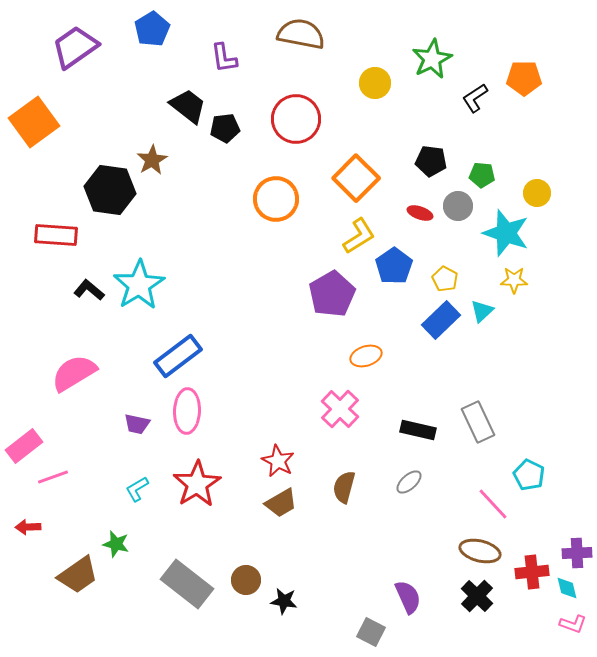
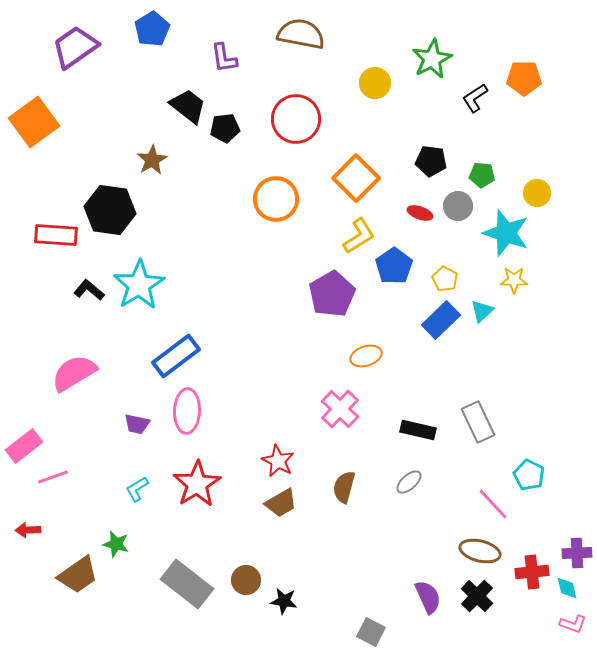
black hexagon at (110, 190): moved 20 px down
blue rectangle at (178, 356): moved 2 px left
red arrow at (28, 527): moved 3 px down
purple semicircle at (408, 597): moved 20 px right
